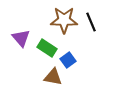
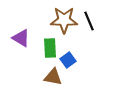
black line: moved 2 px left, 1 px up
purple triangle: rotated 18 degrees counterclockwise
green rectangle: moved 3 px right; rotated 54 degrees clockwise
